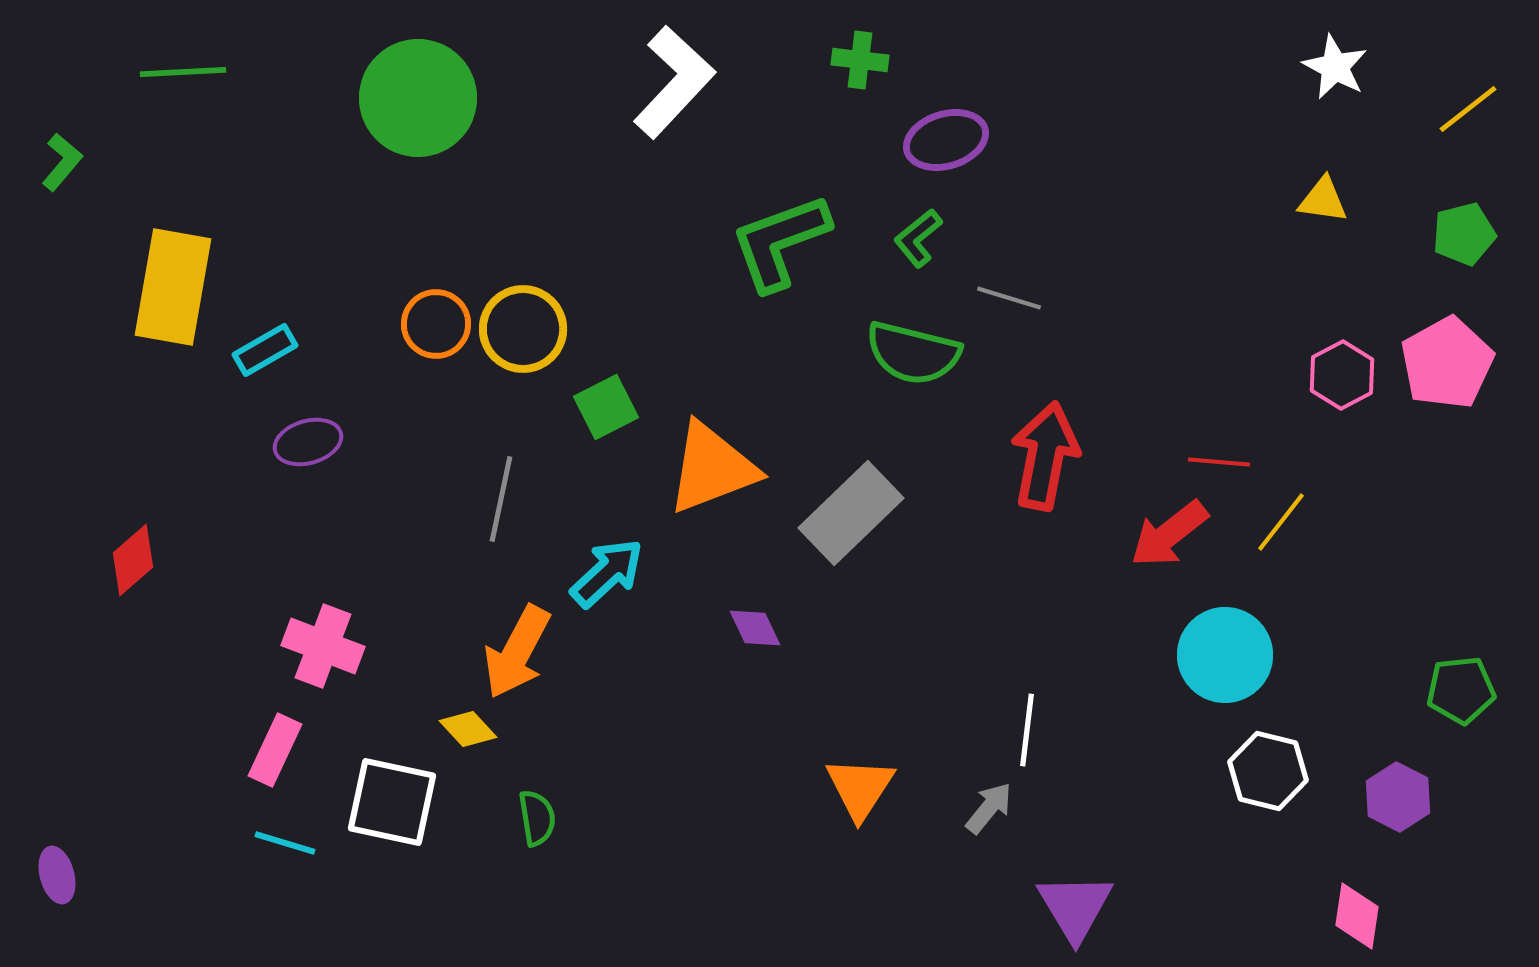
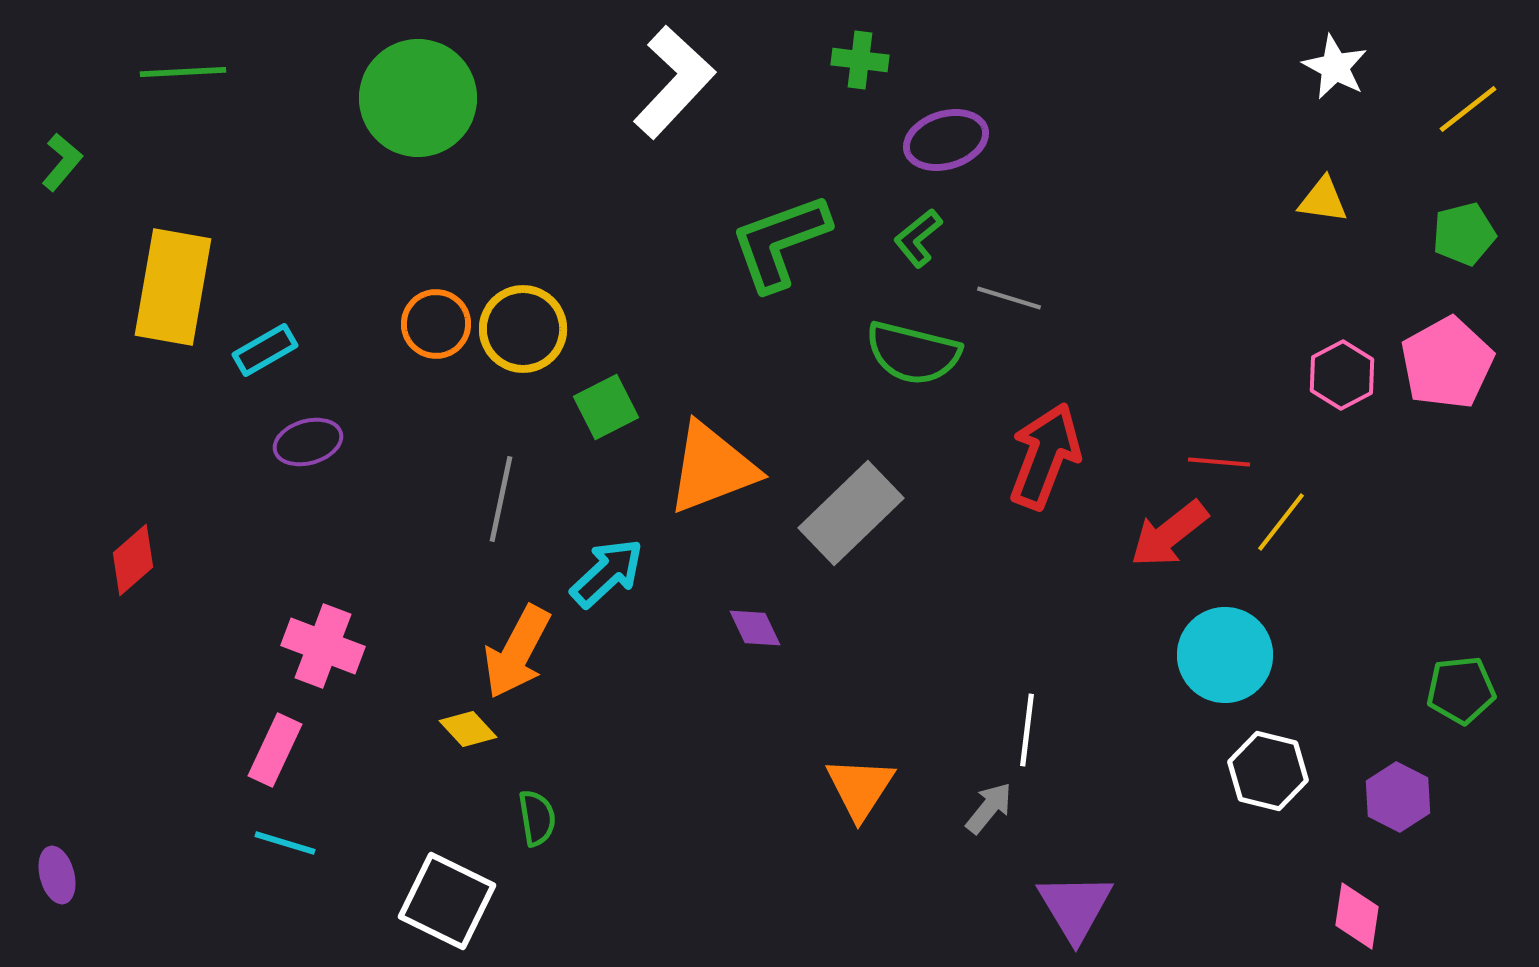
red arrow at (1045, 456): rotated 10 degrees clockwise
white square at (392, 802): moved 55 px right, 99 px down; rotated 14 degrees clockwise
